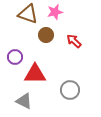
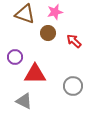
brown triangle: moved 3 px left
brown circle: moved 2 px right, 2 px up
gray circle: moved 3 px right, 4 px up
